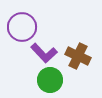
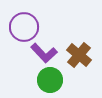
purple circle: moved 2 px right
brown cross: moved 1 px right, 1 px up; rotated 15 degrees clockwise
